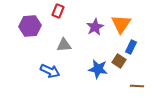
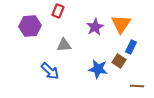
blue arrow: rotated 18 degrees clockwise
